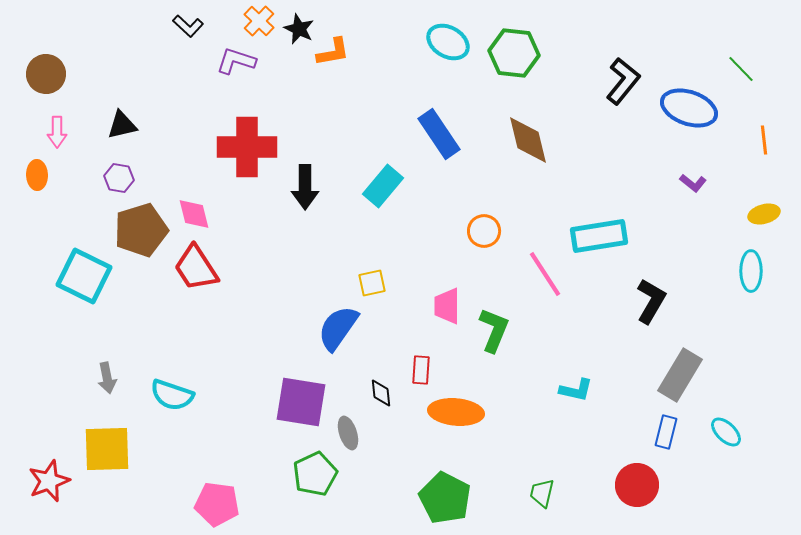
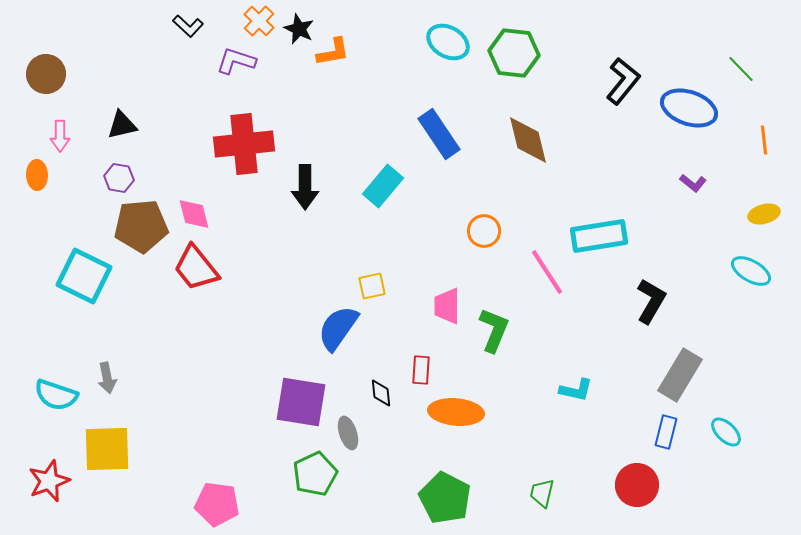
pink arrow at (57, 132): moved 3 px right, 4 px down
red cross at (247, 147): moved 3 px left, 3 px up; rotated 6 degrees counterclockwise
brown pentagon at (141, 230): moved 4 px up; rotated 12 degrees clockwise
red trapezoid at (196, 268): rotated 6 degrees counterclockwise
cyan ellipse at (751, 271): rotated 60 degrees counterclockwise
pink line at (545, 274): moved 2 px right, 2 px up
yellow square at (372, 283): moved 3 px down
cyan semicircle at (172, 395): moved 116 px left
